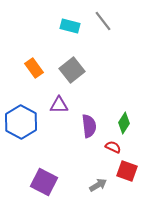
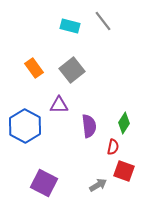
blue hexagon: moved 4 px right, 4 px down
red semicircle: rotated 77 degrees clockwise
red square: moved 3 px left
purple square: moved 1 px down
